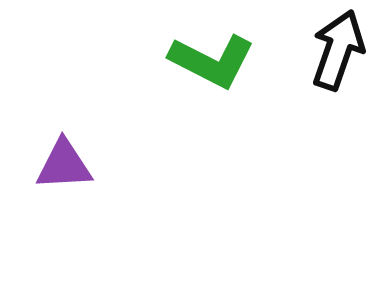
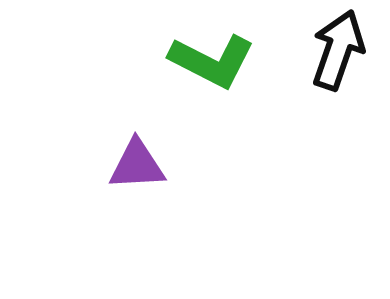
purple triangle: moved 73 px right
